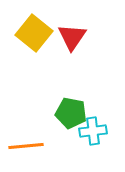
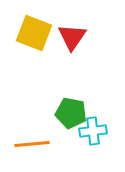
yellow square: rotated 18 degrees counterclockwise
orange line: moved 6 px right, 2 px up
